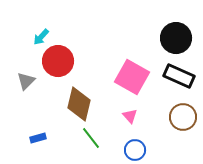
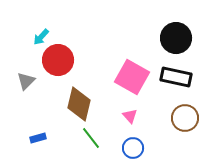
red circle: moved 1 px up
black rectangle: moved 3 px left, 1 px down; rotated 12 degrees counterclockwise
brown circle: moved 2 px right, 1 px down
blue circle: moved 2 px left, 2 px up
